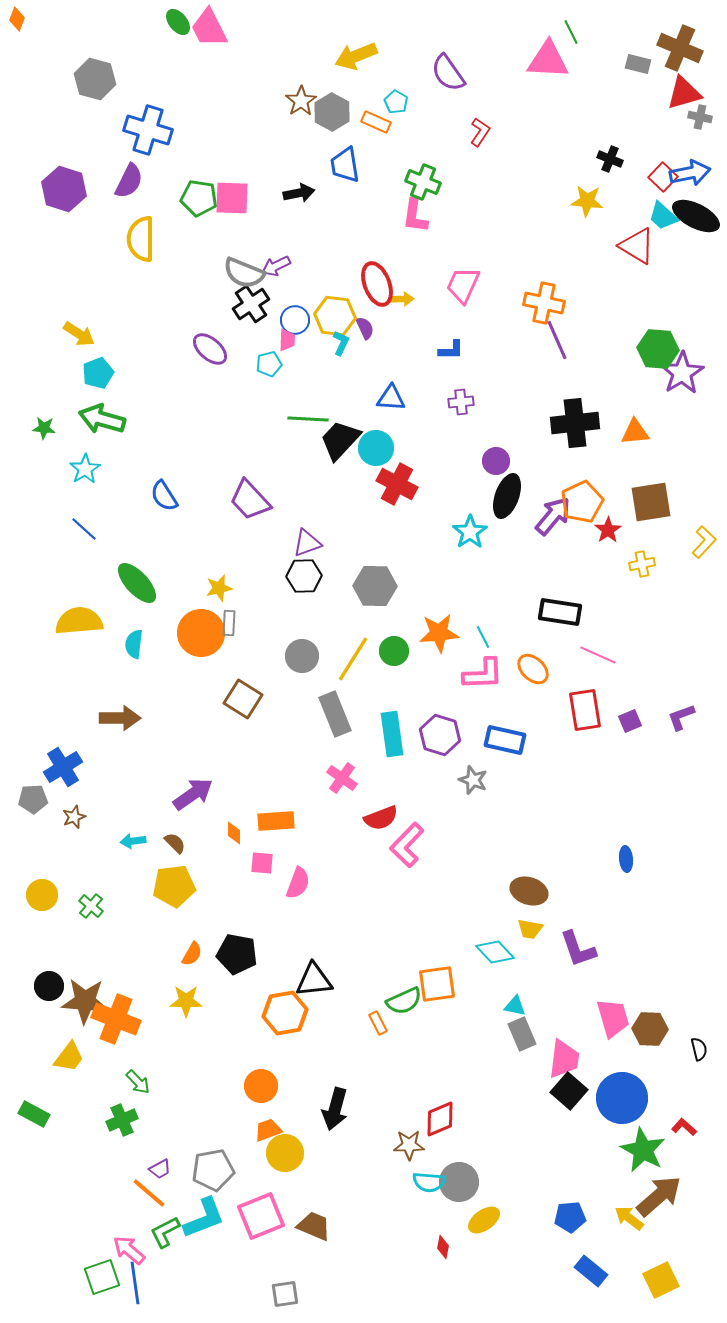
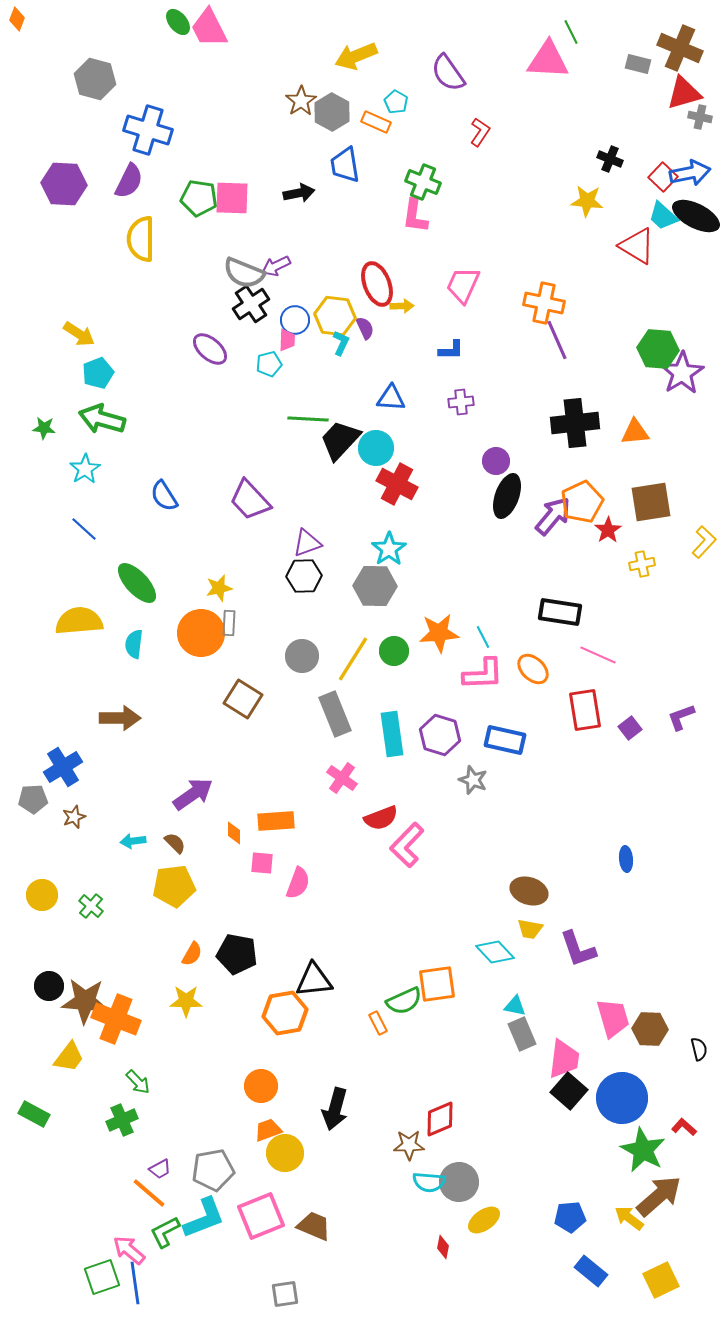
purple hexagon at (64, 189): moved 5 px up; rotated 15 degrees counterclockwise
yellow arrow at (402, 299): moved 7 px down
cyan star at (470, 532): moved 81 px left, 17 px down
purple square at (630, 721): moved 7 px down; rotated 15 degrees counterclockwise
